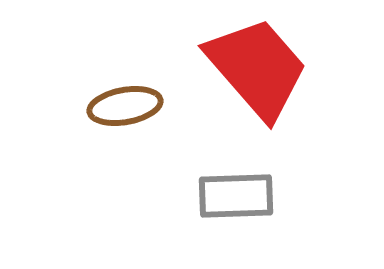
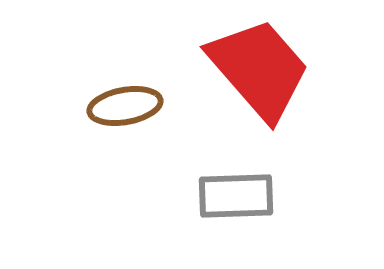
red trapezoid: moved 2 px right, 1 px down
